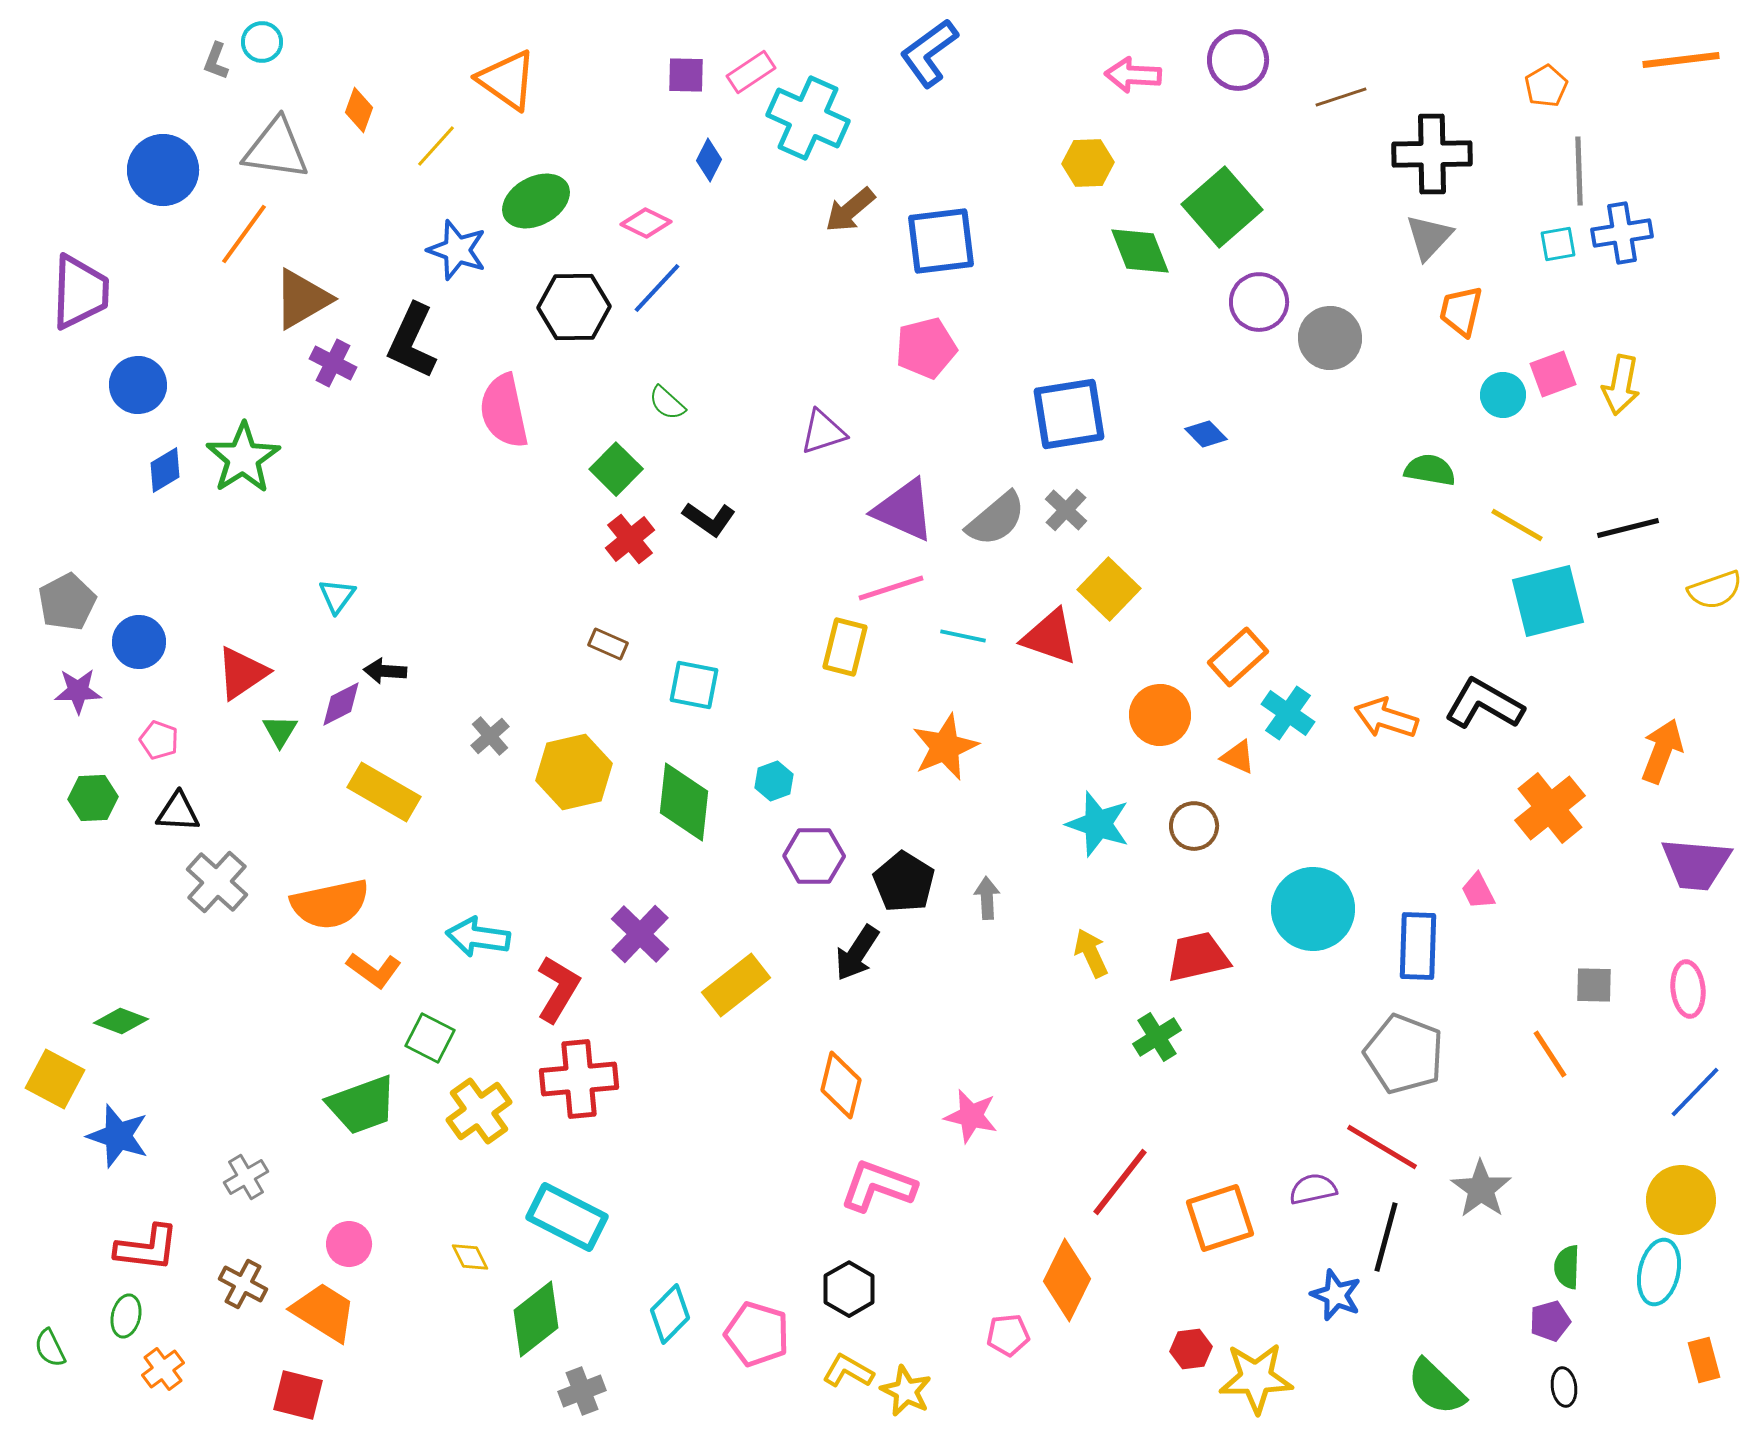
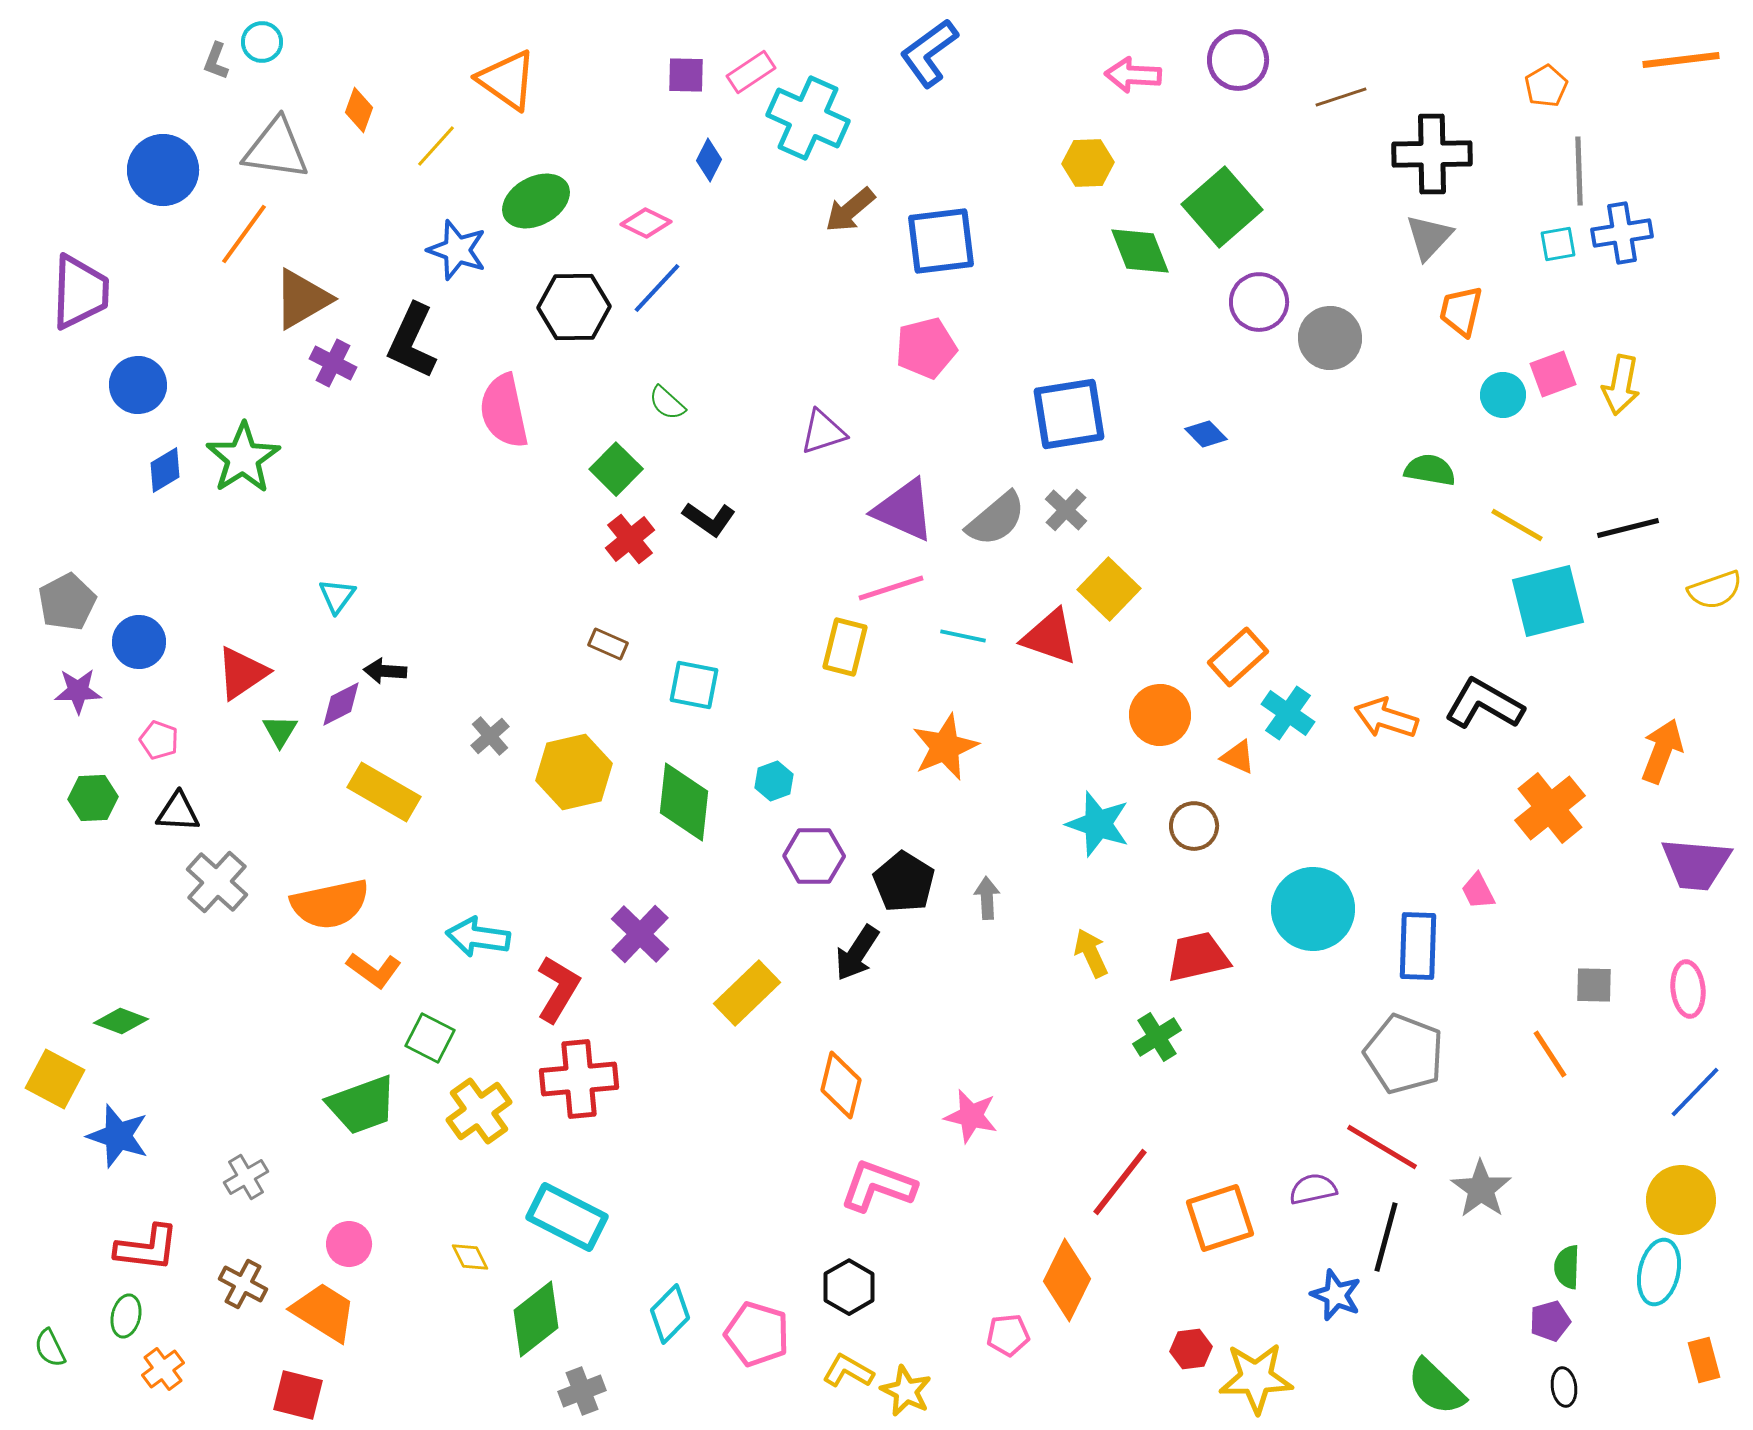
yellow rectangle at (736, 985): moved 11 px right, 8 px down; rotated 6 degrees counterclockwise
black hexagon at (849, 1289): moved 2 px up
